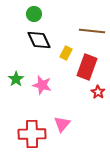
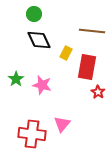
red rectangle: rotated 10 degrees counterclockwise
red cross: rotated 8 degrees clockwise
